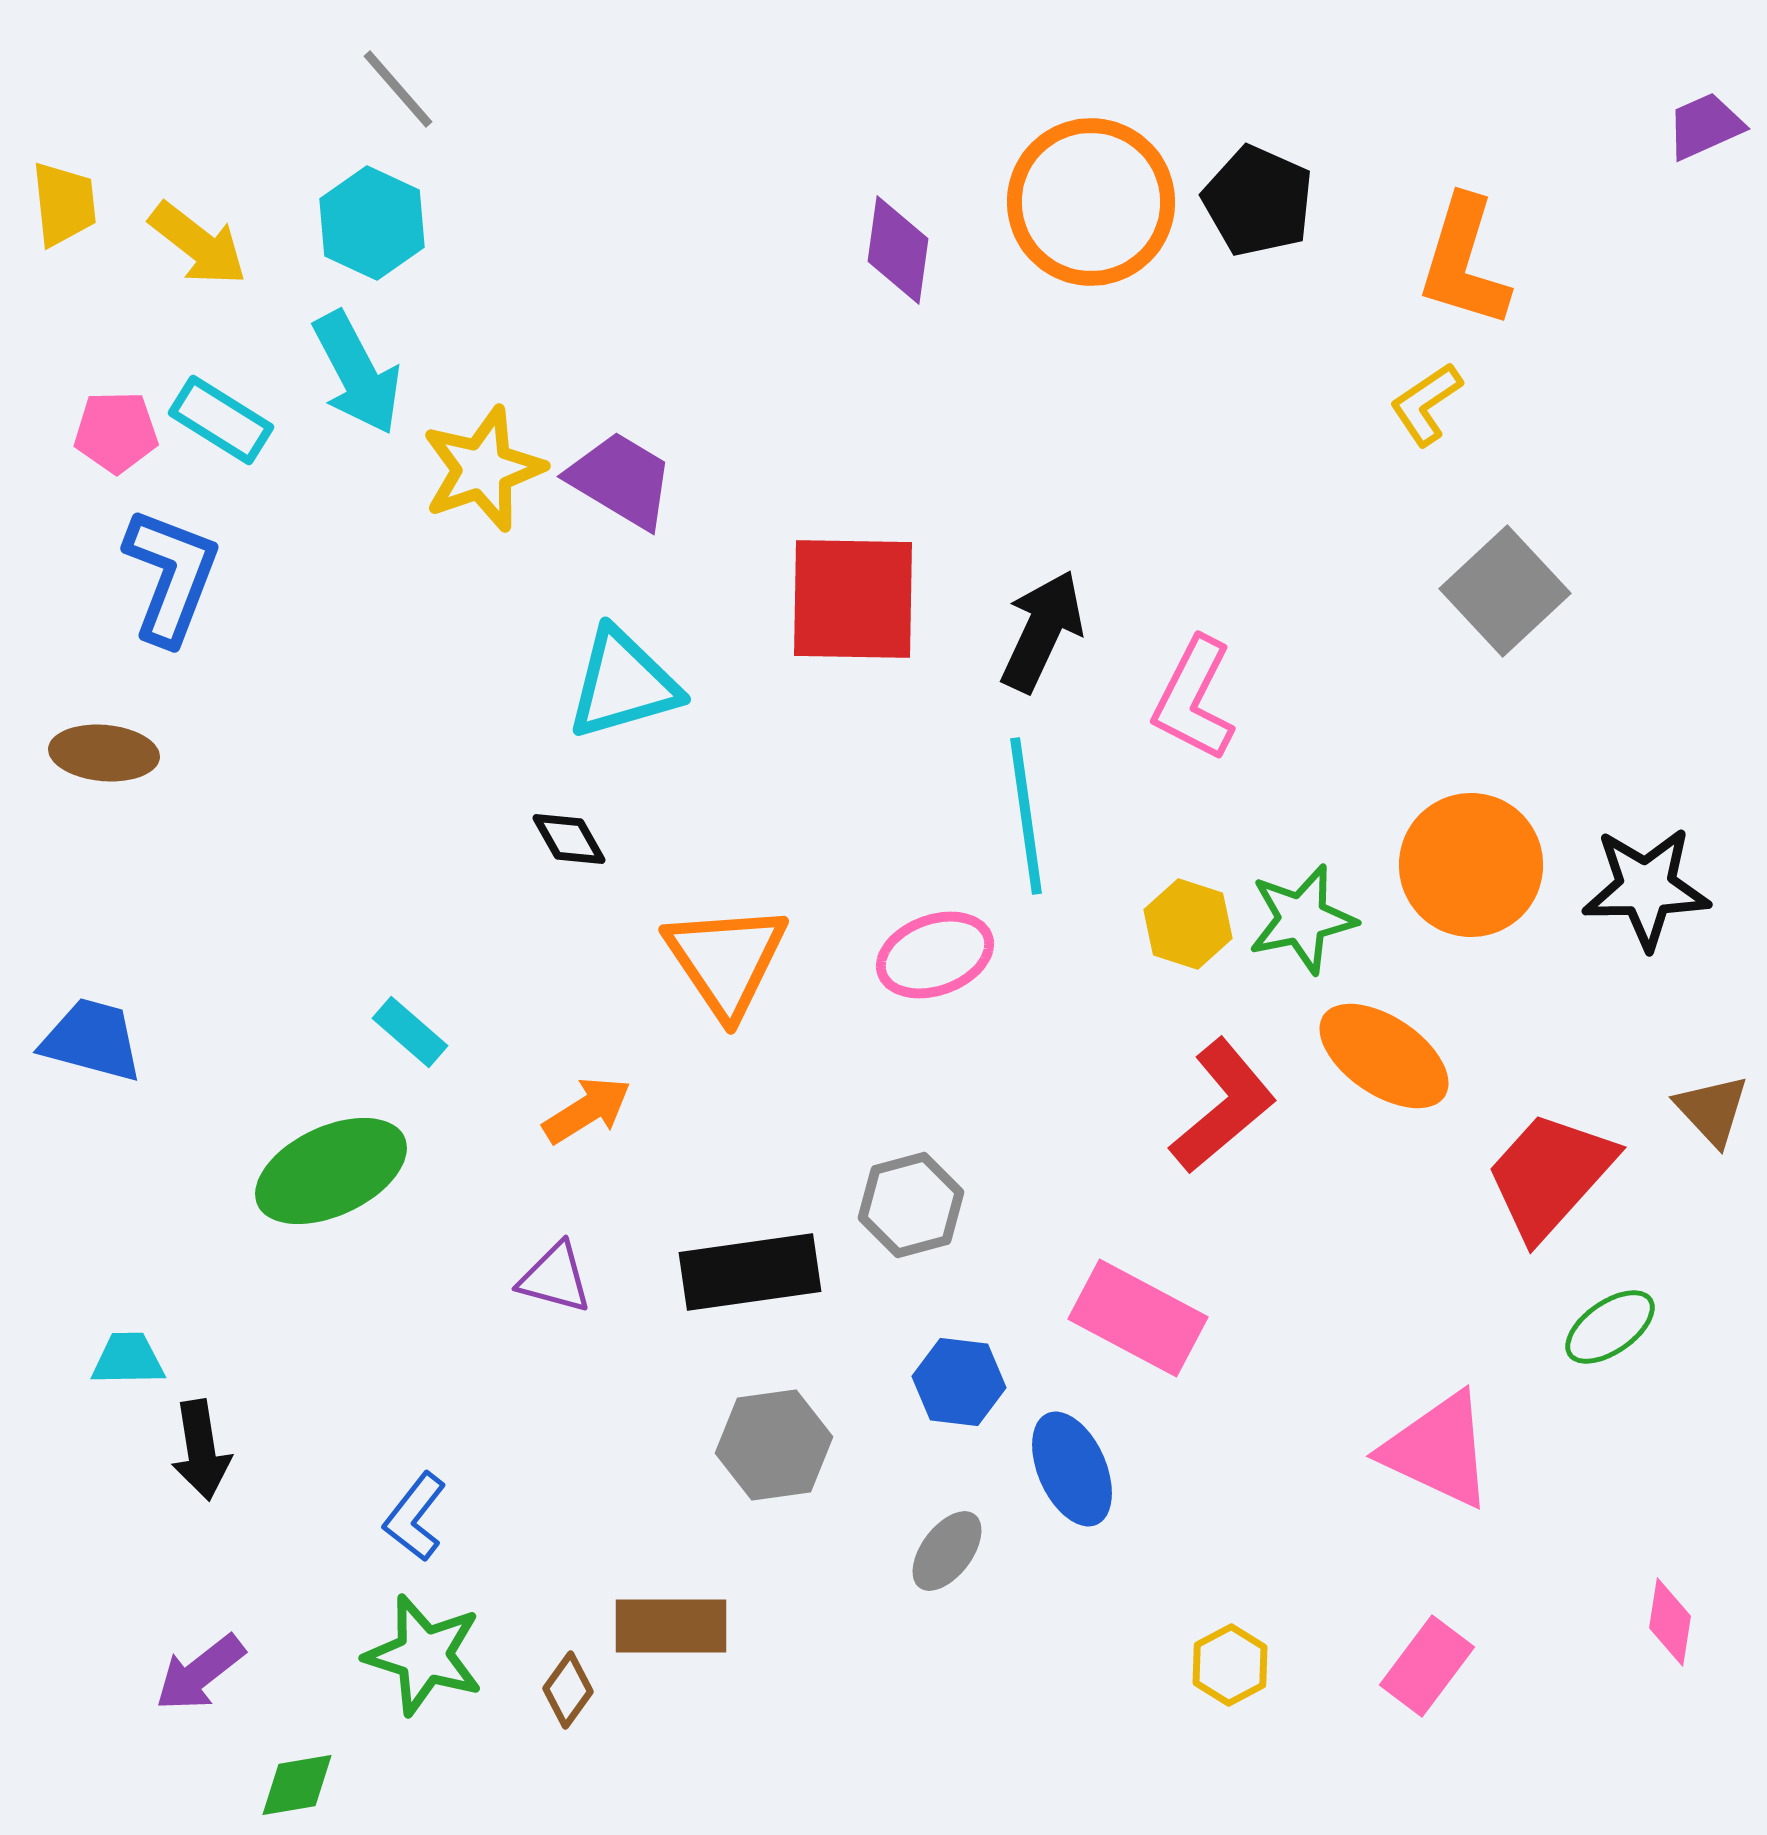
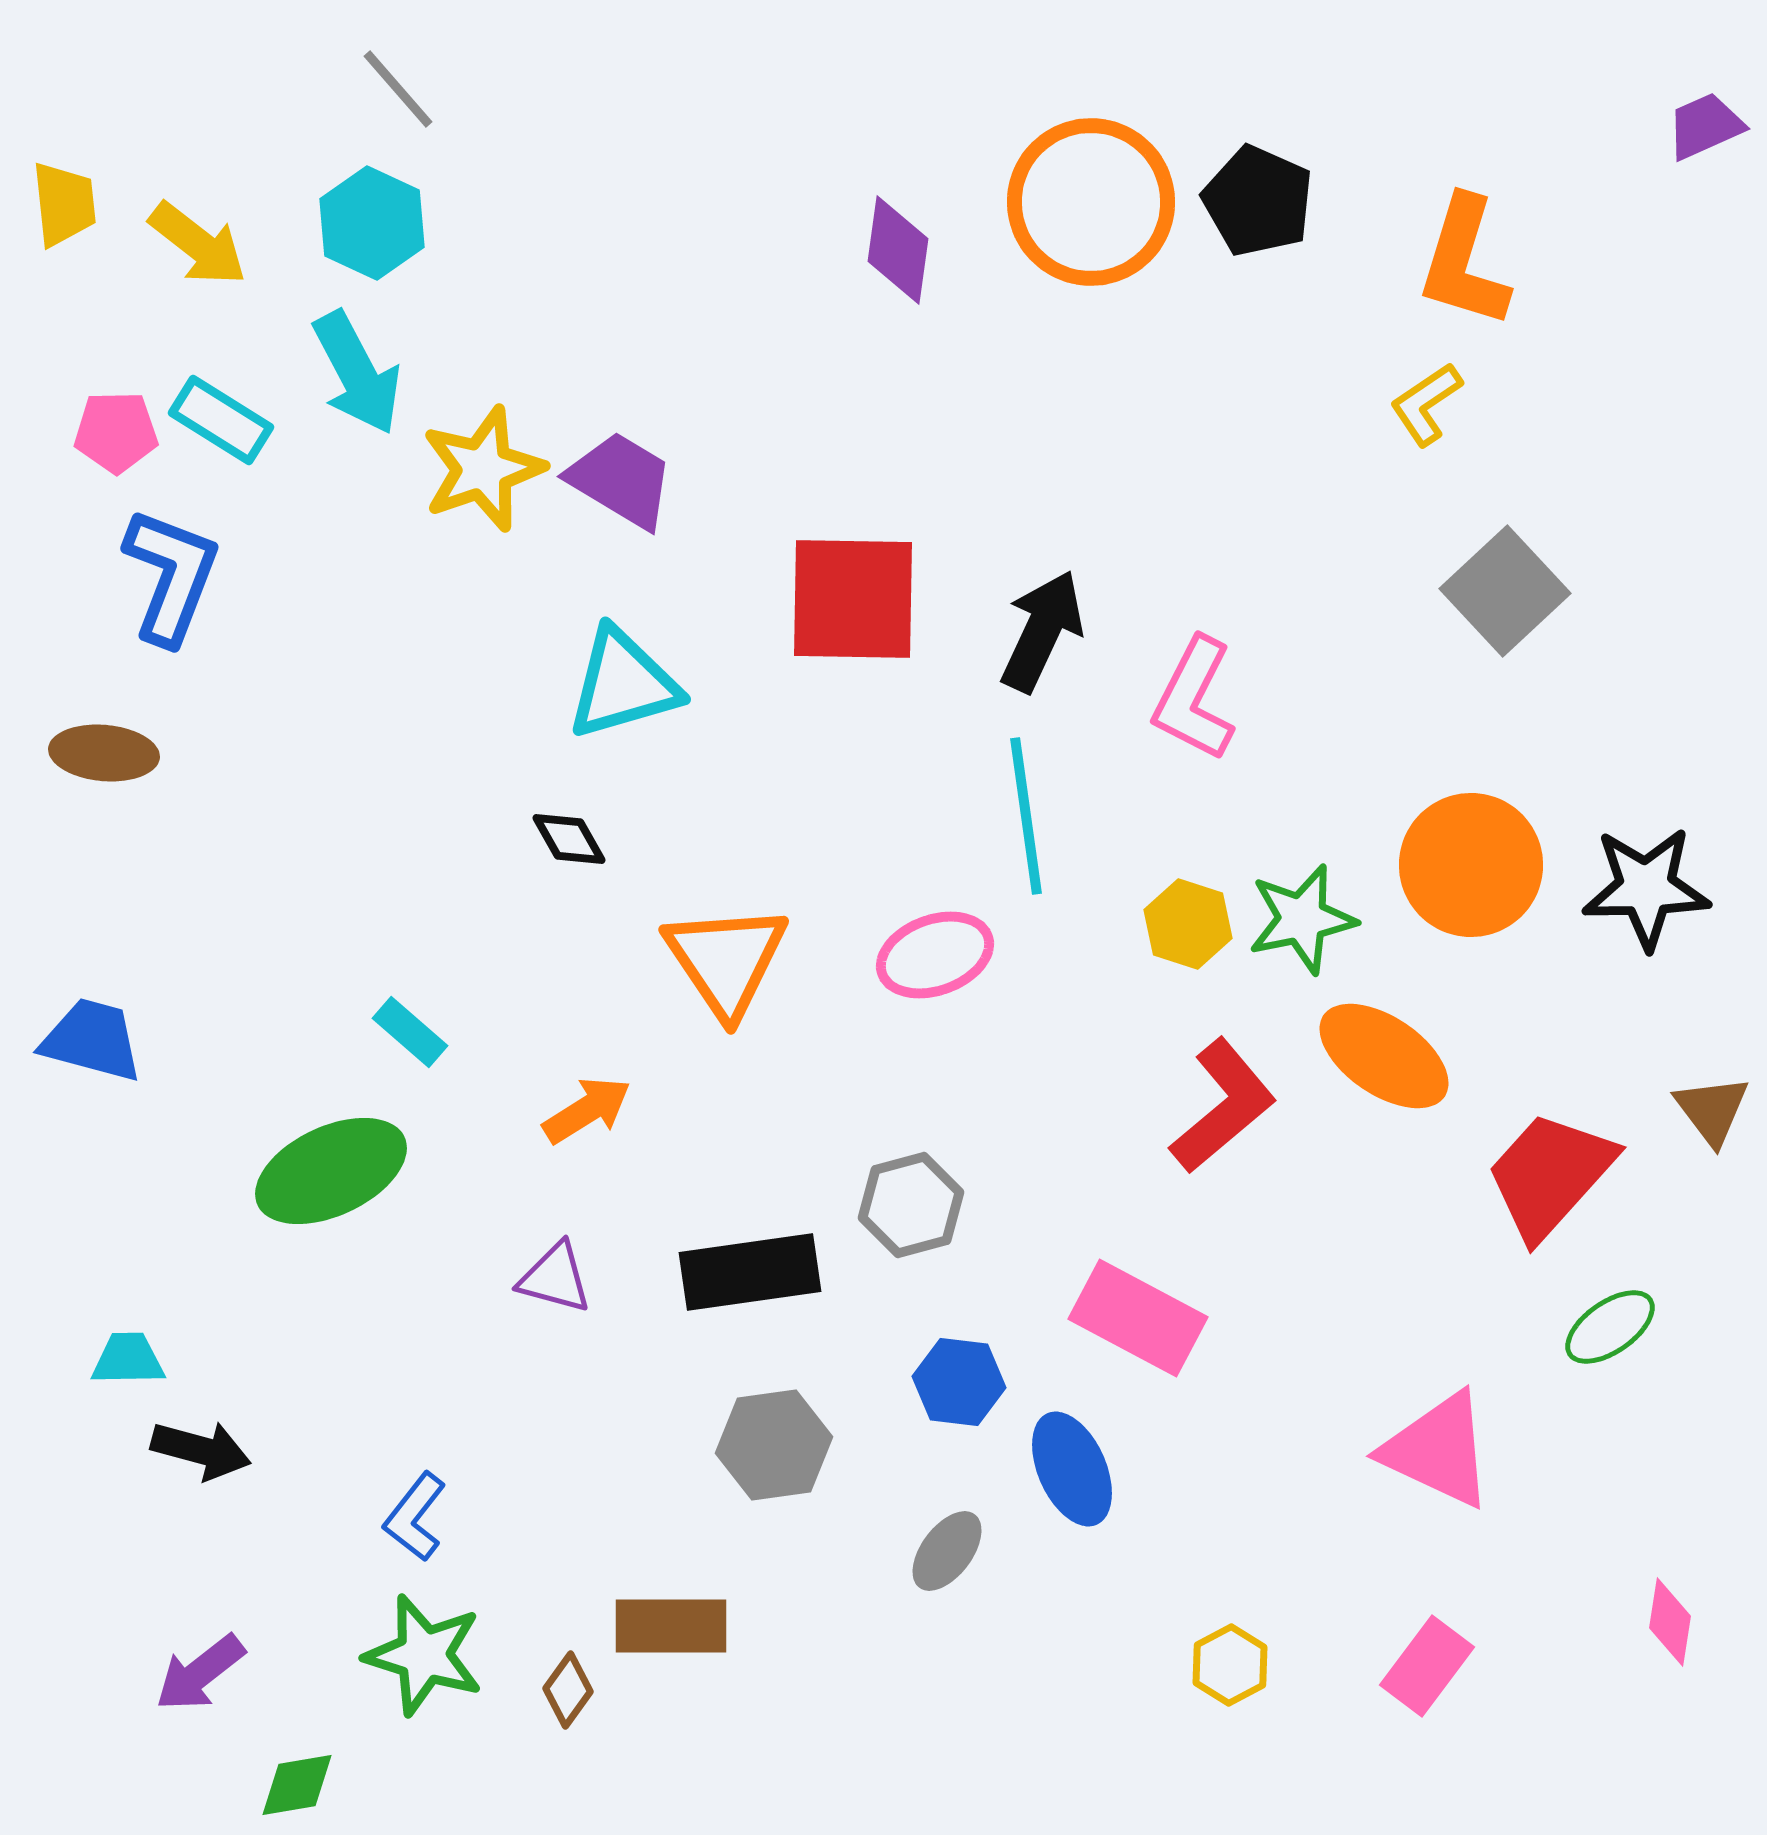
brown triangle at (1712, 1110): rotated 6 degrees clockwise
black arrow at (201, 1450): rotated 66 degrees counterclockwise
